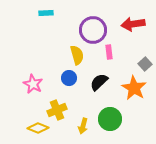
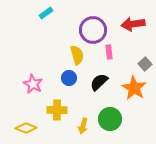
cyan rectangle: rotated 32 degrees counterclockwise
yellow cross: rotated 24 degrees clockwise
yellow diamond: moved 12 px left
